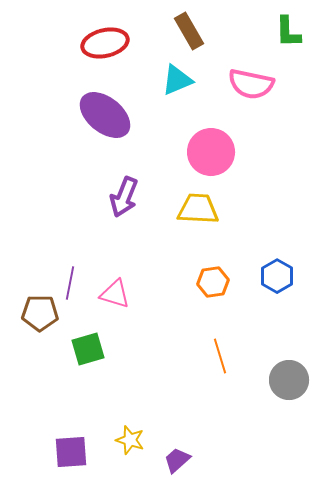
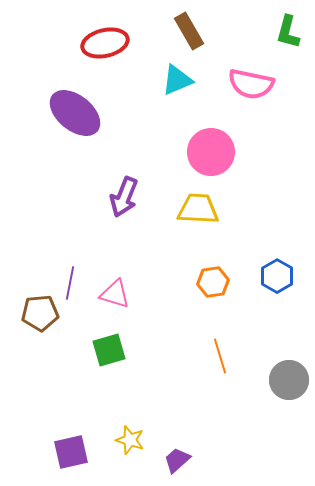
green L-shape: rotated 16 degrees clockwise
purple ellipse: moved 30 px left, 2 px up
brown pentagon: rotated 6 degrees counterclockwise
green square: moved 21 px right, 1 px down
purple square: rotated 9 degrees counterclockwise
